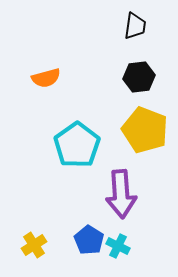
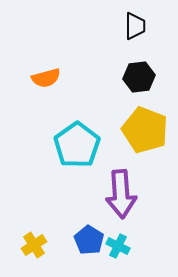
black trapezoid: rotated 8 degrees counterclockwise
